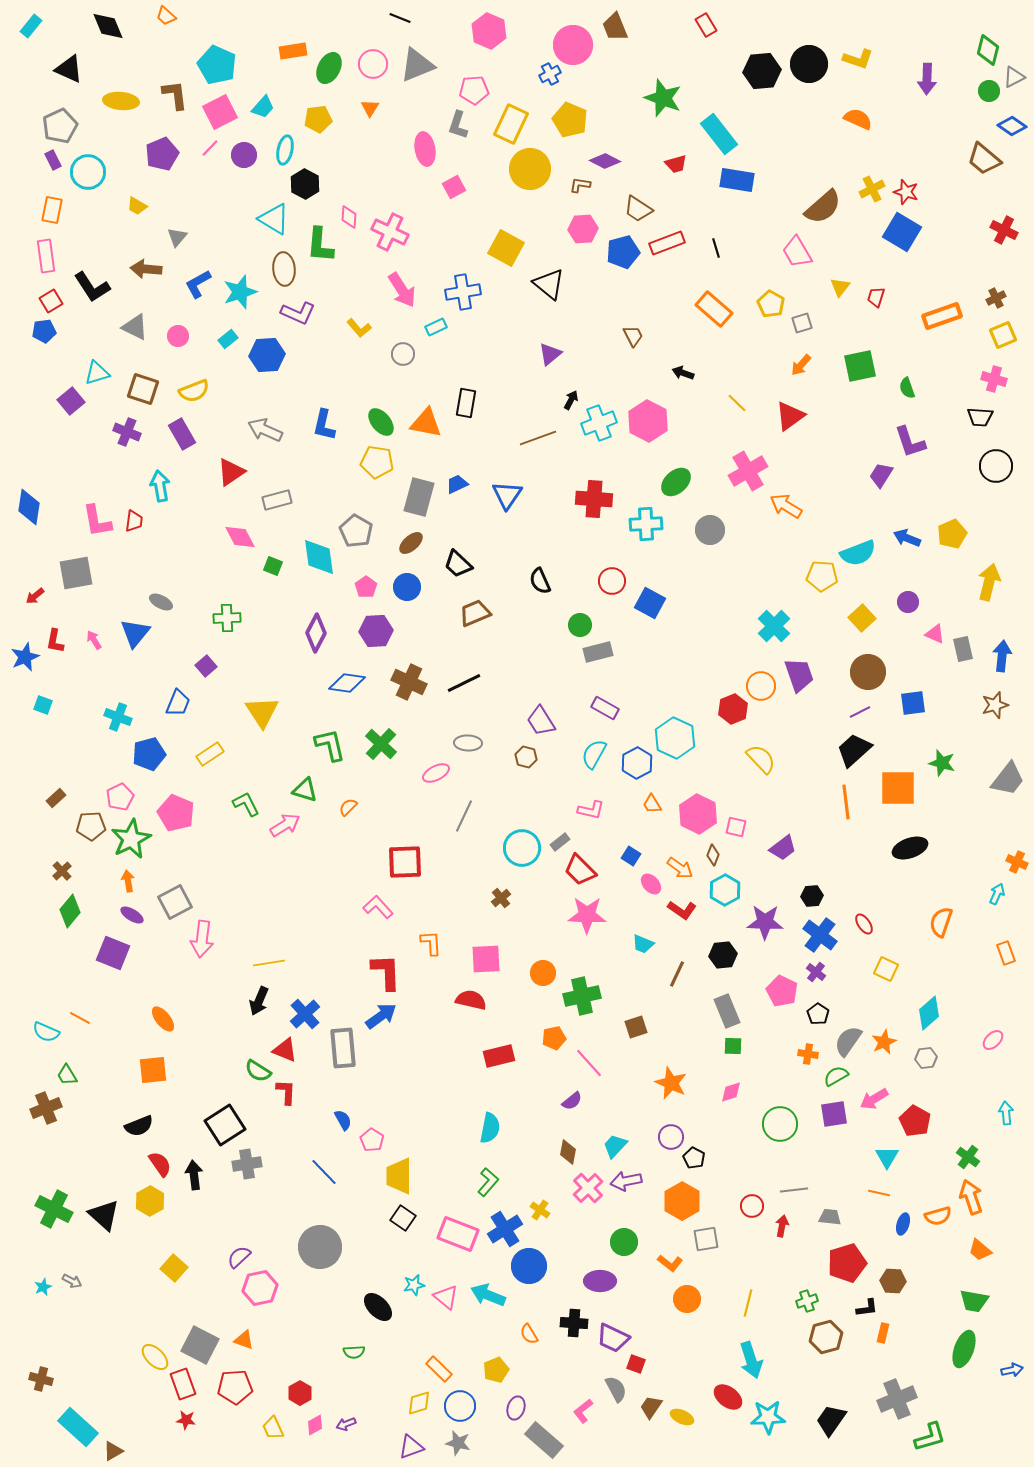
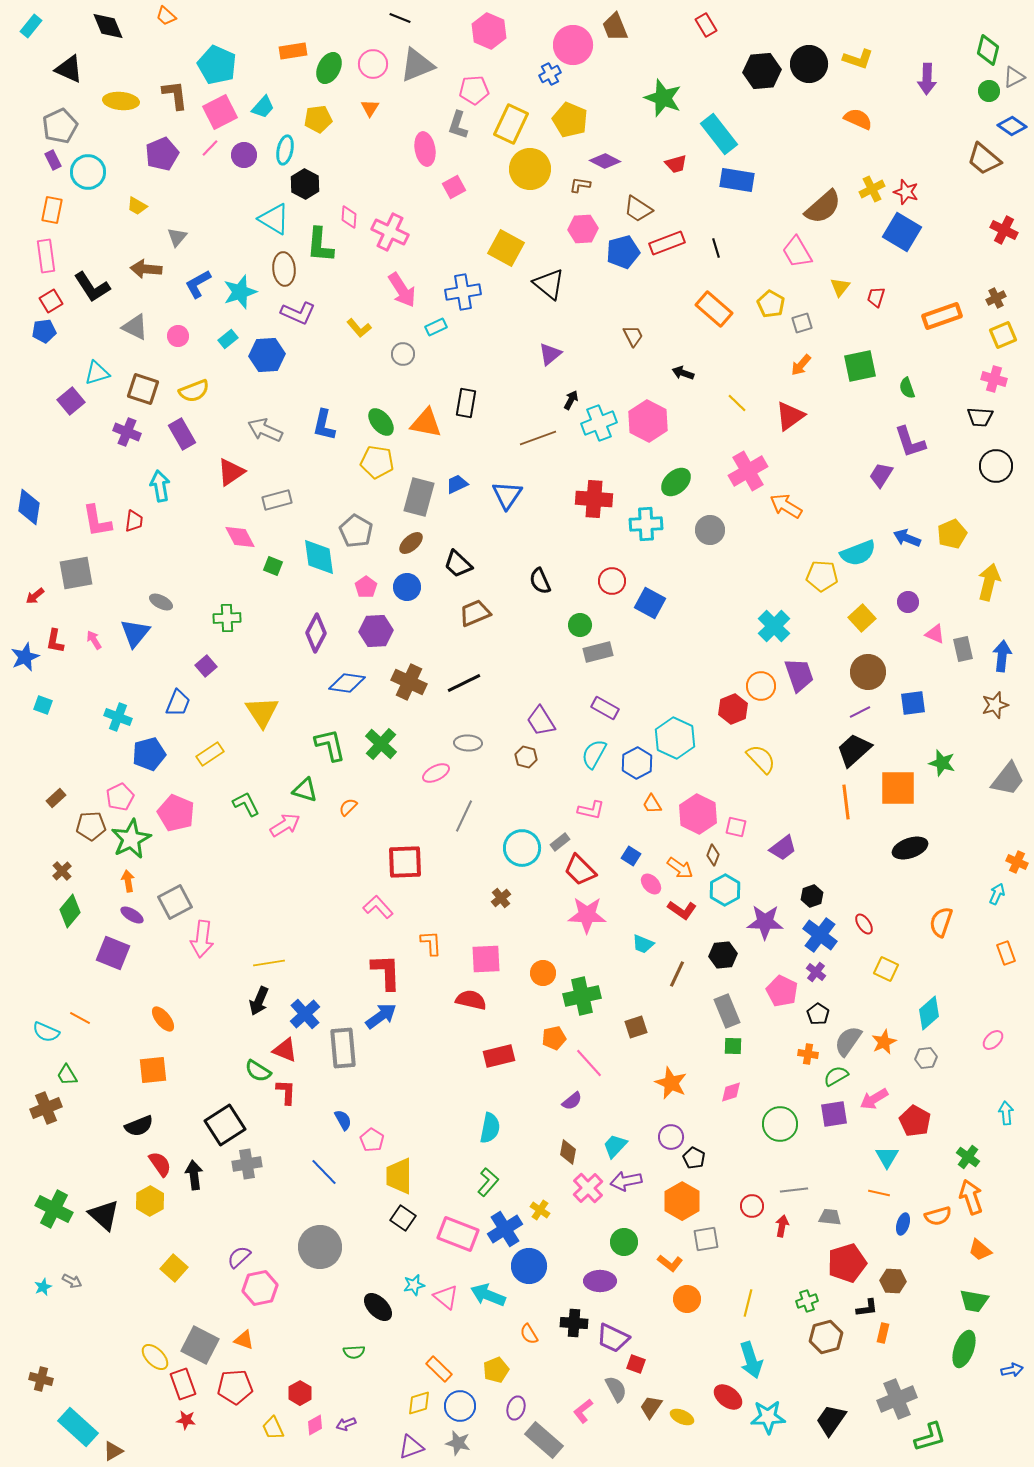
black hexagon at (812, 896): rotated 15 degrees counterclockwise
